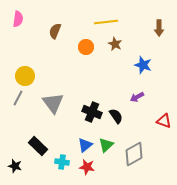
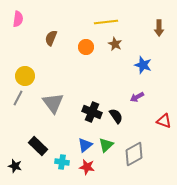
brown semicircle: moved 4 px left, 7 px down
